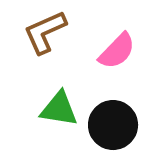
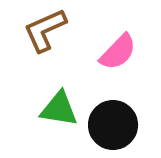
brown L-shape: moved 2 px up
pink semicircle: moved 1 px right, 1 px down
